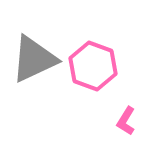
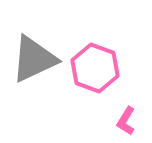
pink hexagon: moved 2 px right, 2 px down
